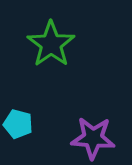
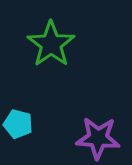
purple star: moved 5 px right
